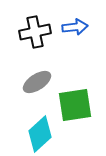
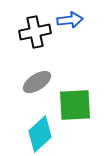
blue arrow: moved 5 px left, 7 px up
green square: rotated 6 degrees clockwise
